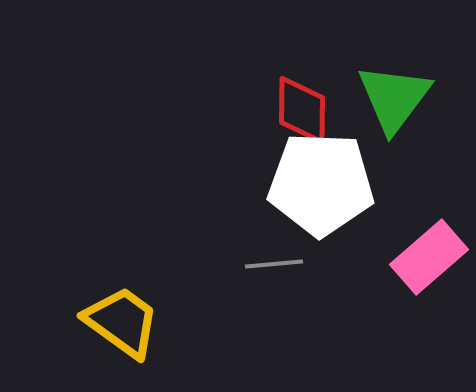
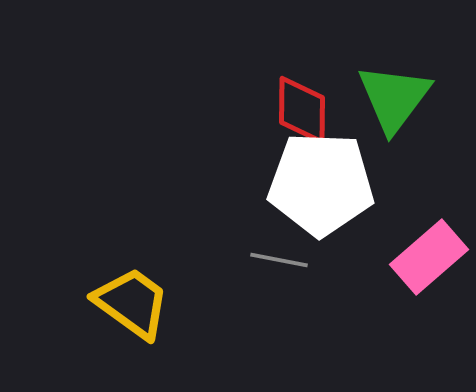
gray line: moved 5 px right, 4 px up; rotated 16 degrees clockwise
yellow trapezoid: moved 10 px right, 19 px up
